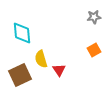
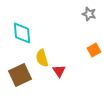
gray star: moved 5 px left, 3 px up; rotated 24 degrees clockwise
yellow semicircle: moved 1 px right, 1 px up
red triangle: moved 1 px down
